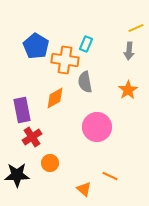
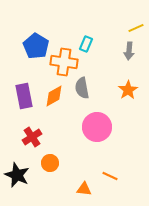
orange cross: moved 1 px left, 2 px down
gray semicircle: moved 3 px left, 6 px down
orange diamond: moved 1 px left, 2 px up
purple rectangle: moved 2 px right, 14 px up
black star: rotated 25 degrees clockwise
orange triangle: rotated 35 degrees counterclockwise
